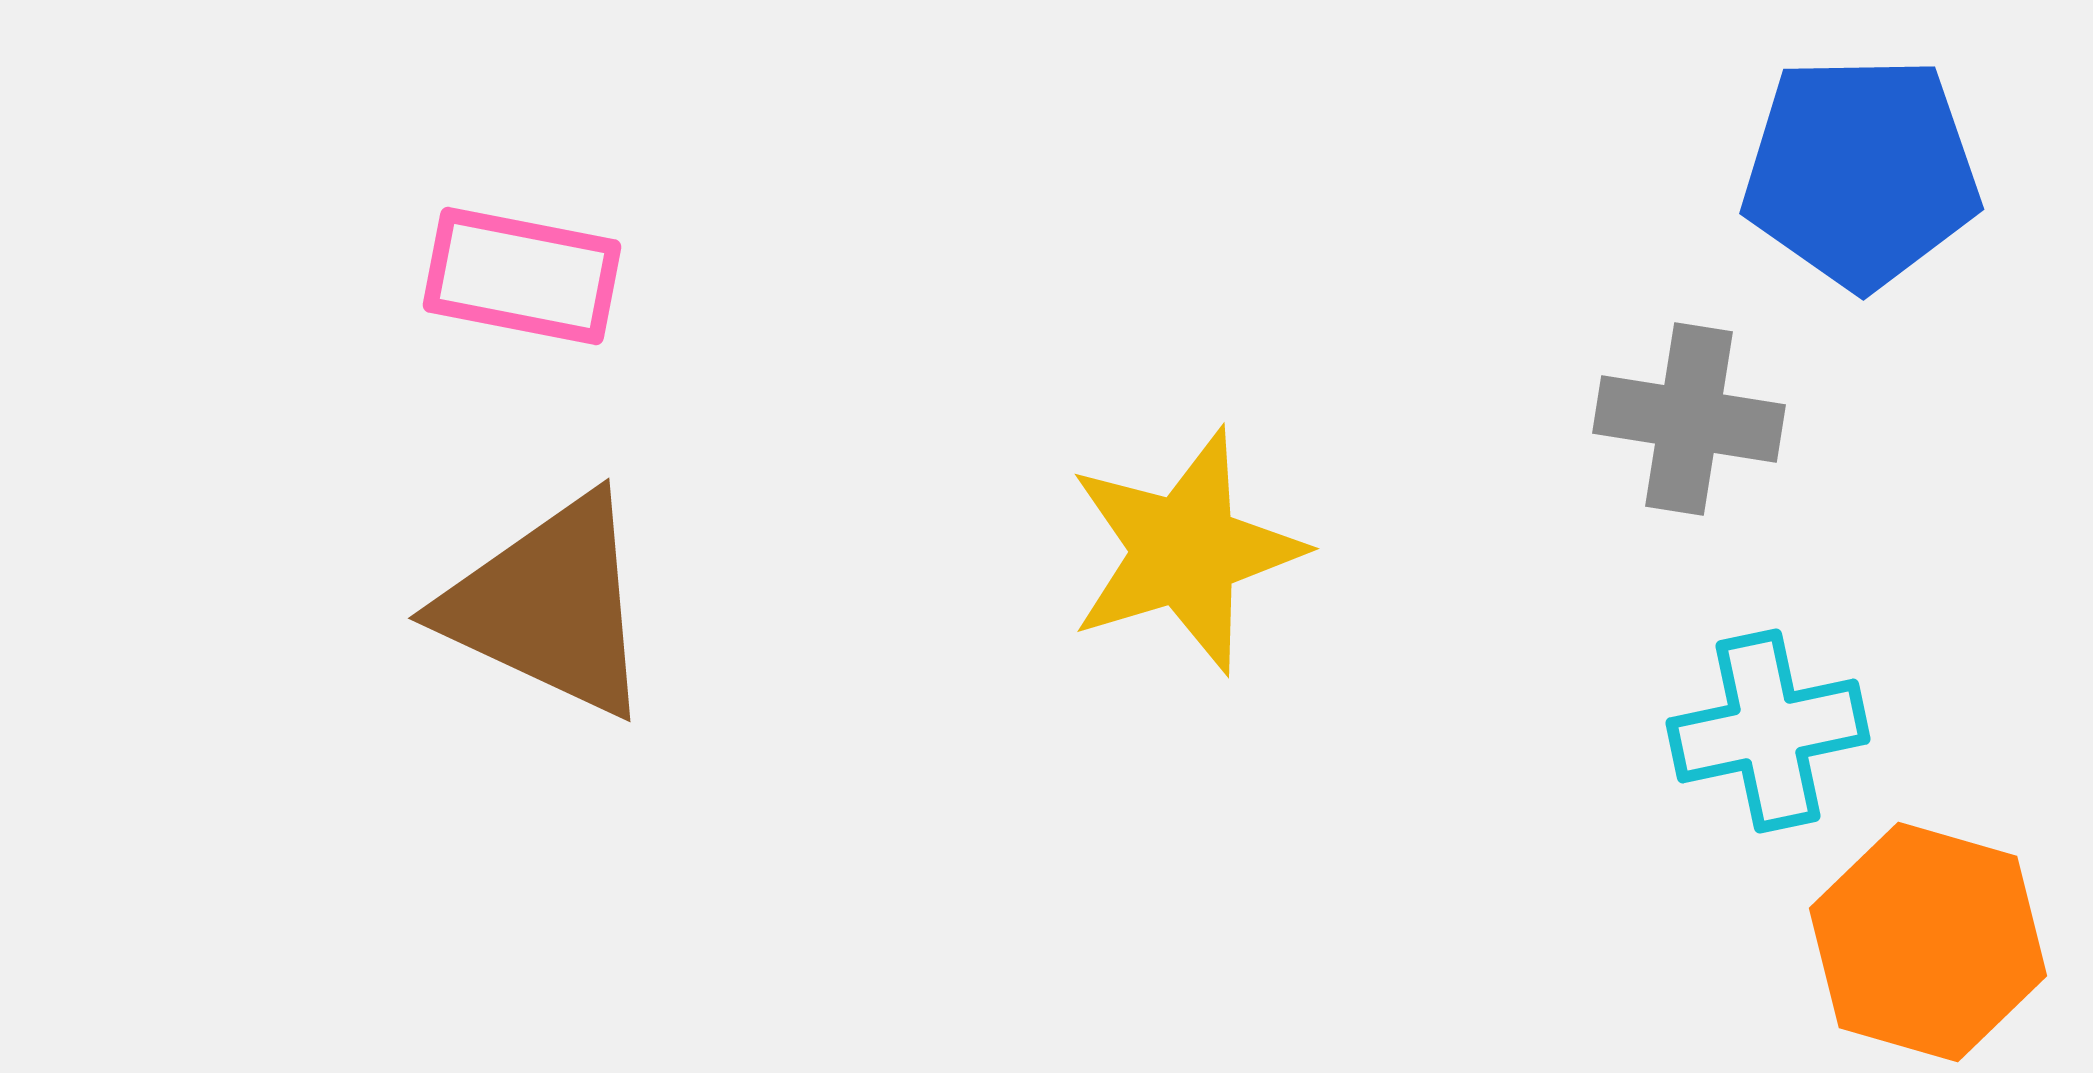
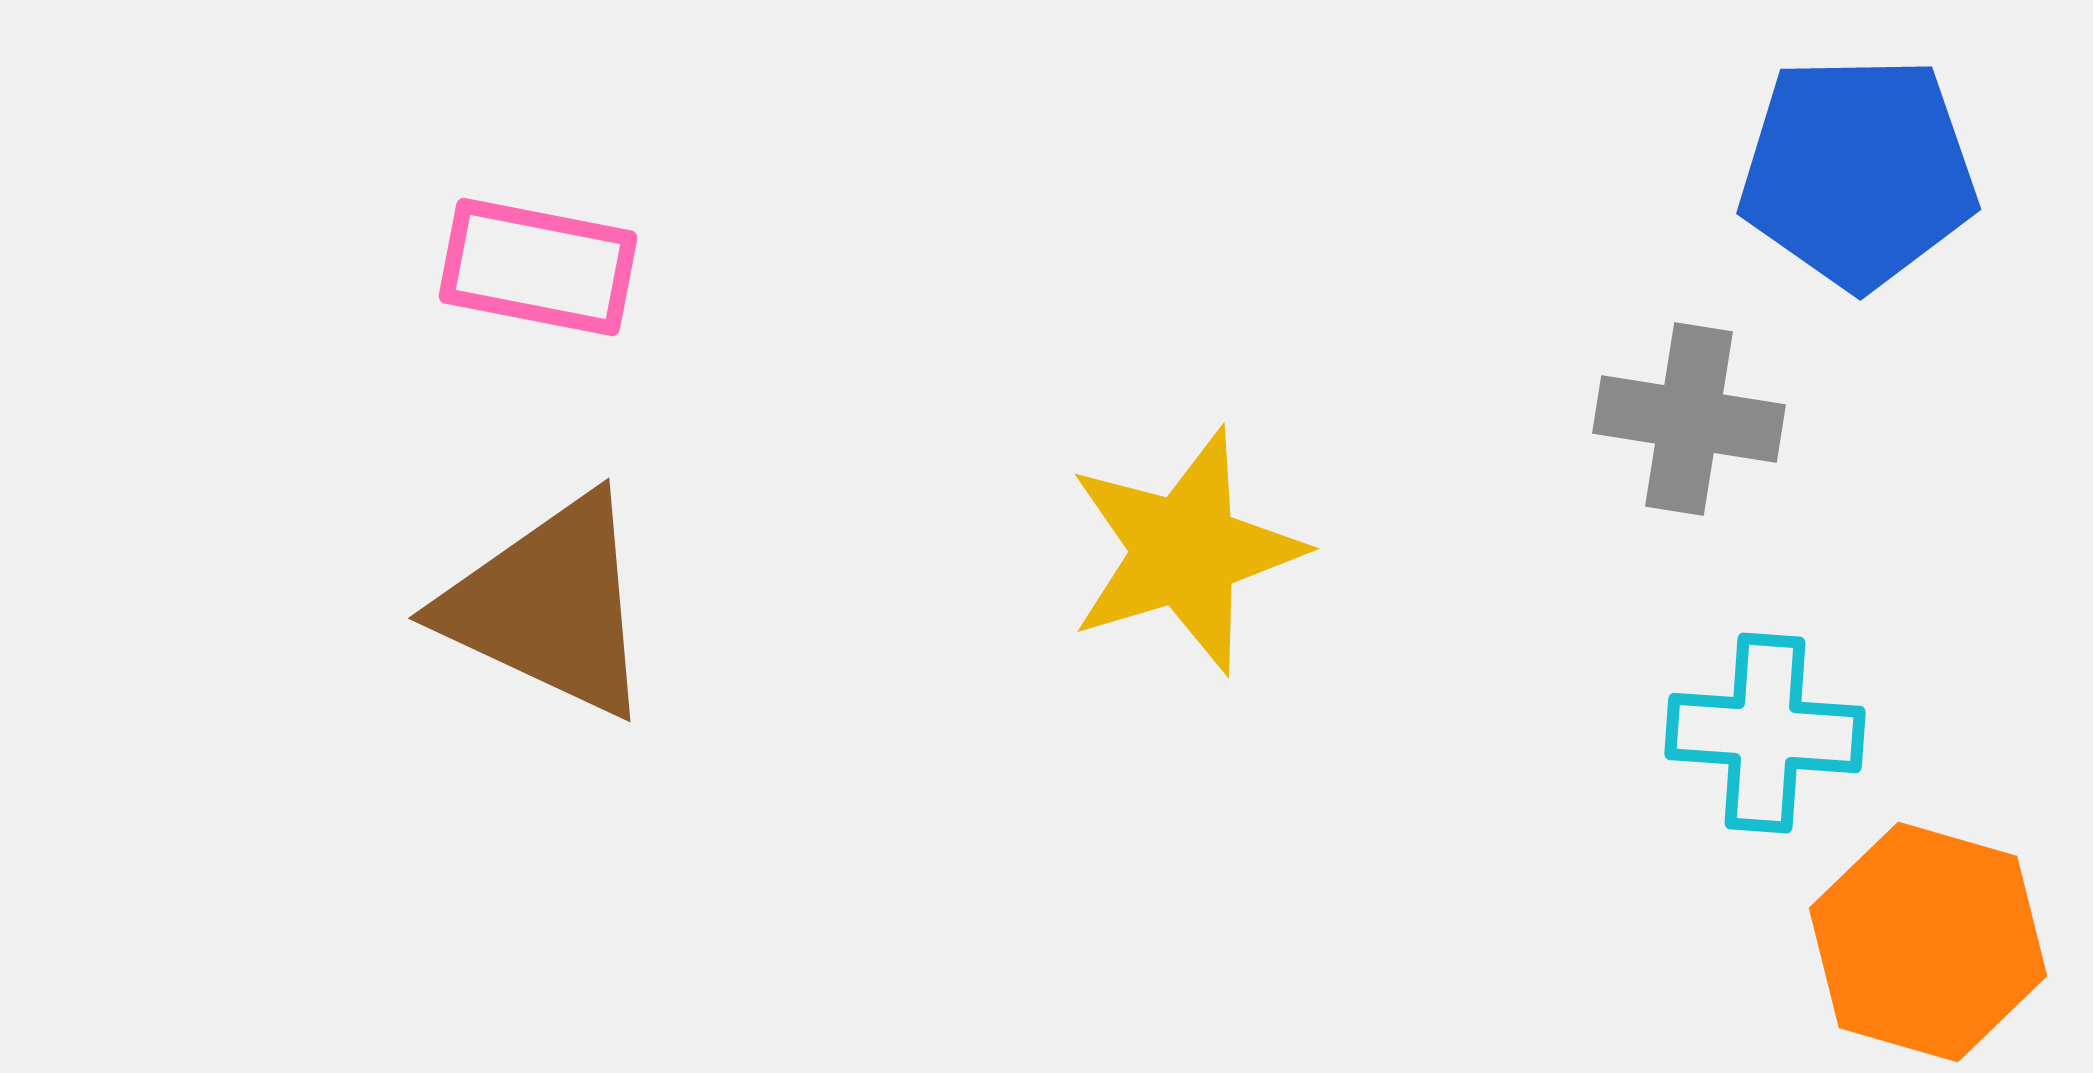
blue pentagon: moved 3 px left
pink rectangle: moved 16 px right, 9 px up
cyan cross: moved 3 px left, 2 px down; rotated 16 degrees clockwise
